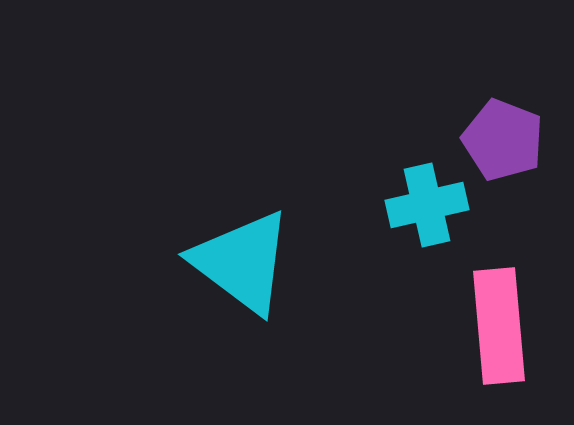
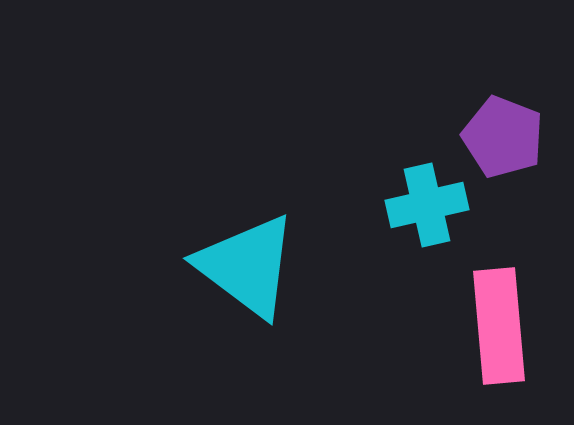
purple pentagon: moved 3 px up
cyan triangle: moved 5 px right, 4 px down
